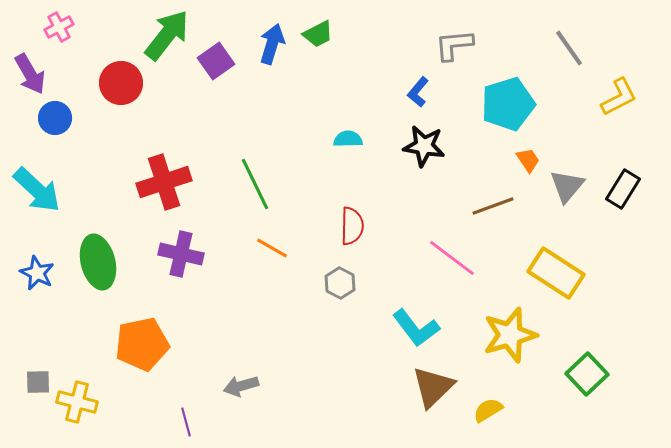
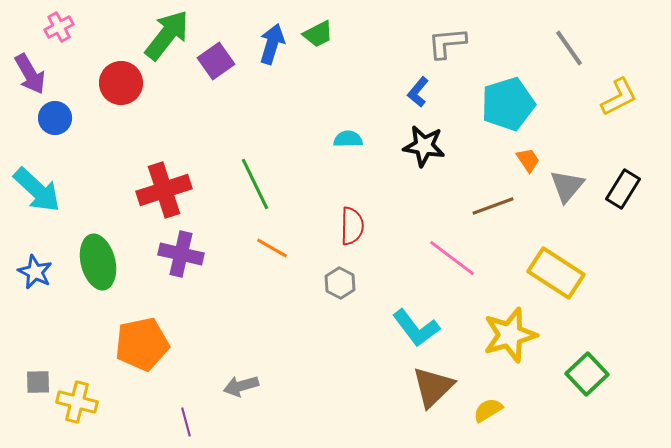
gray L-shape: moved 7 px left, 2 px up
red cross: moved 8 px down
blue star: moved 2 px left, 1 px up
